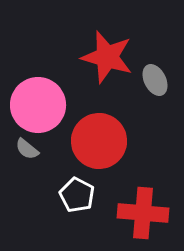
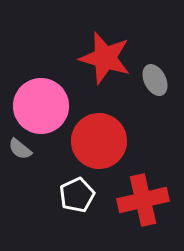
red star: moved 2 px left, 1 px down
pink circle: moved 3 px right, 1 px down
gray semicircle: moved 7 px left
white pentagon: rotated 20 degrees clockwise
red cross: moved 13 px up; rotated 18 degrees counterclockwise
